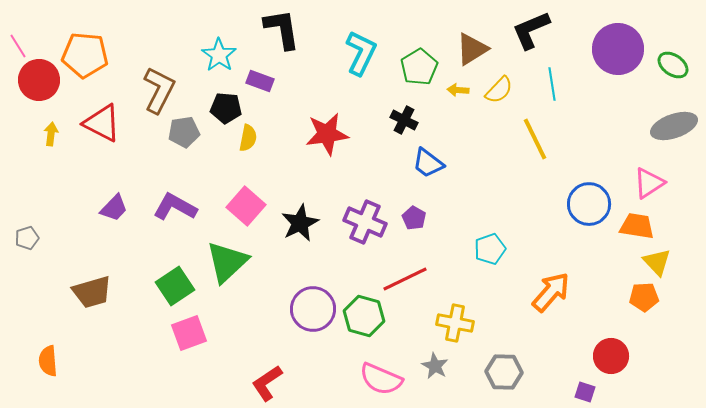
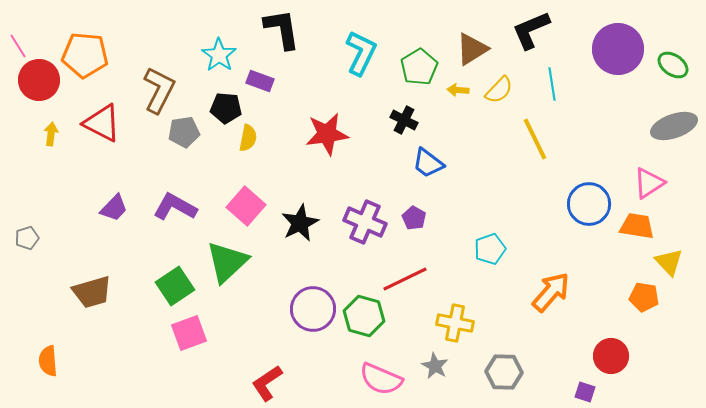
yellow triangle at (657, 262): moved 12 px right
orange pentagon at (644, 297): rotated 12 degrees clockwise
